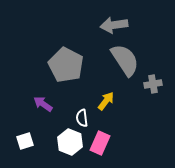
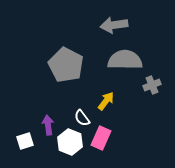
gray semicircle: rotated 56 degrees counterclockwise
gray cross: moved 1 px left, 1 px down; rotated 12 degrees counterclockwise
purple arrow: moved 5 px right, 21 px down; rotated 48 degrees clockwise
white semicircle: rotated 30 degrees counterclockwise
pink rectangle: moved 1 px right, 5 px up
